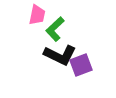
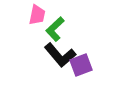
black L-shape: rotated 24 degrees clockwise
